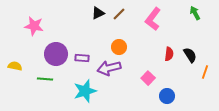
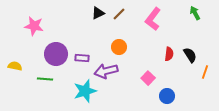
purple arrow: moved 3 px left, 3 px down
